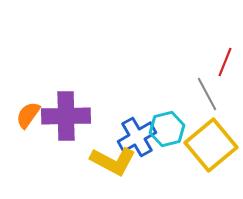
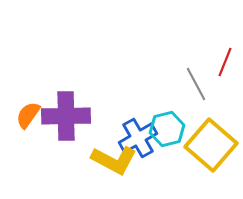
gray line: moved 11 px left, 10 px up
blue cross: moved 1 px right, 1 px down
yellow square: rotated 9 degrees counterclockwise
yellow L-shape: moved 1 px right, 1 px up
